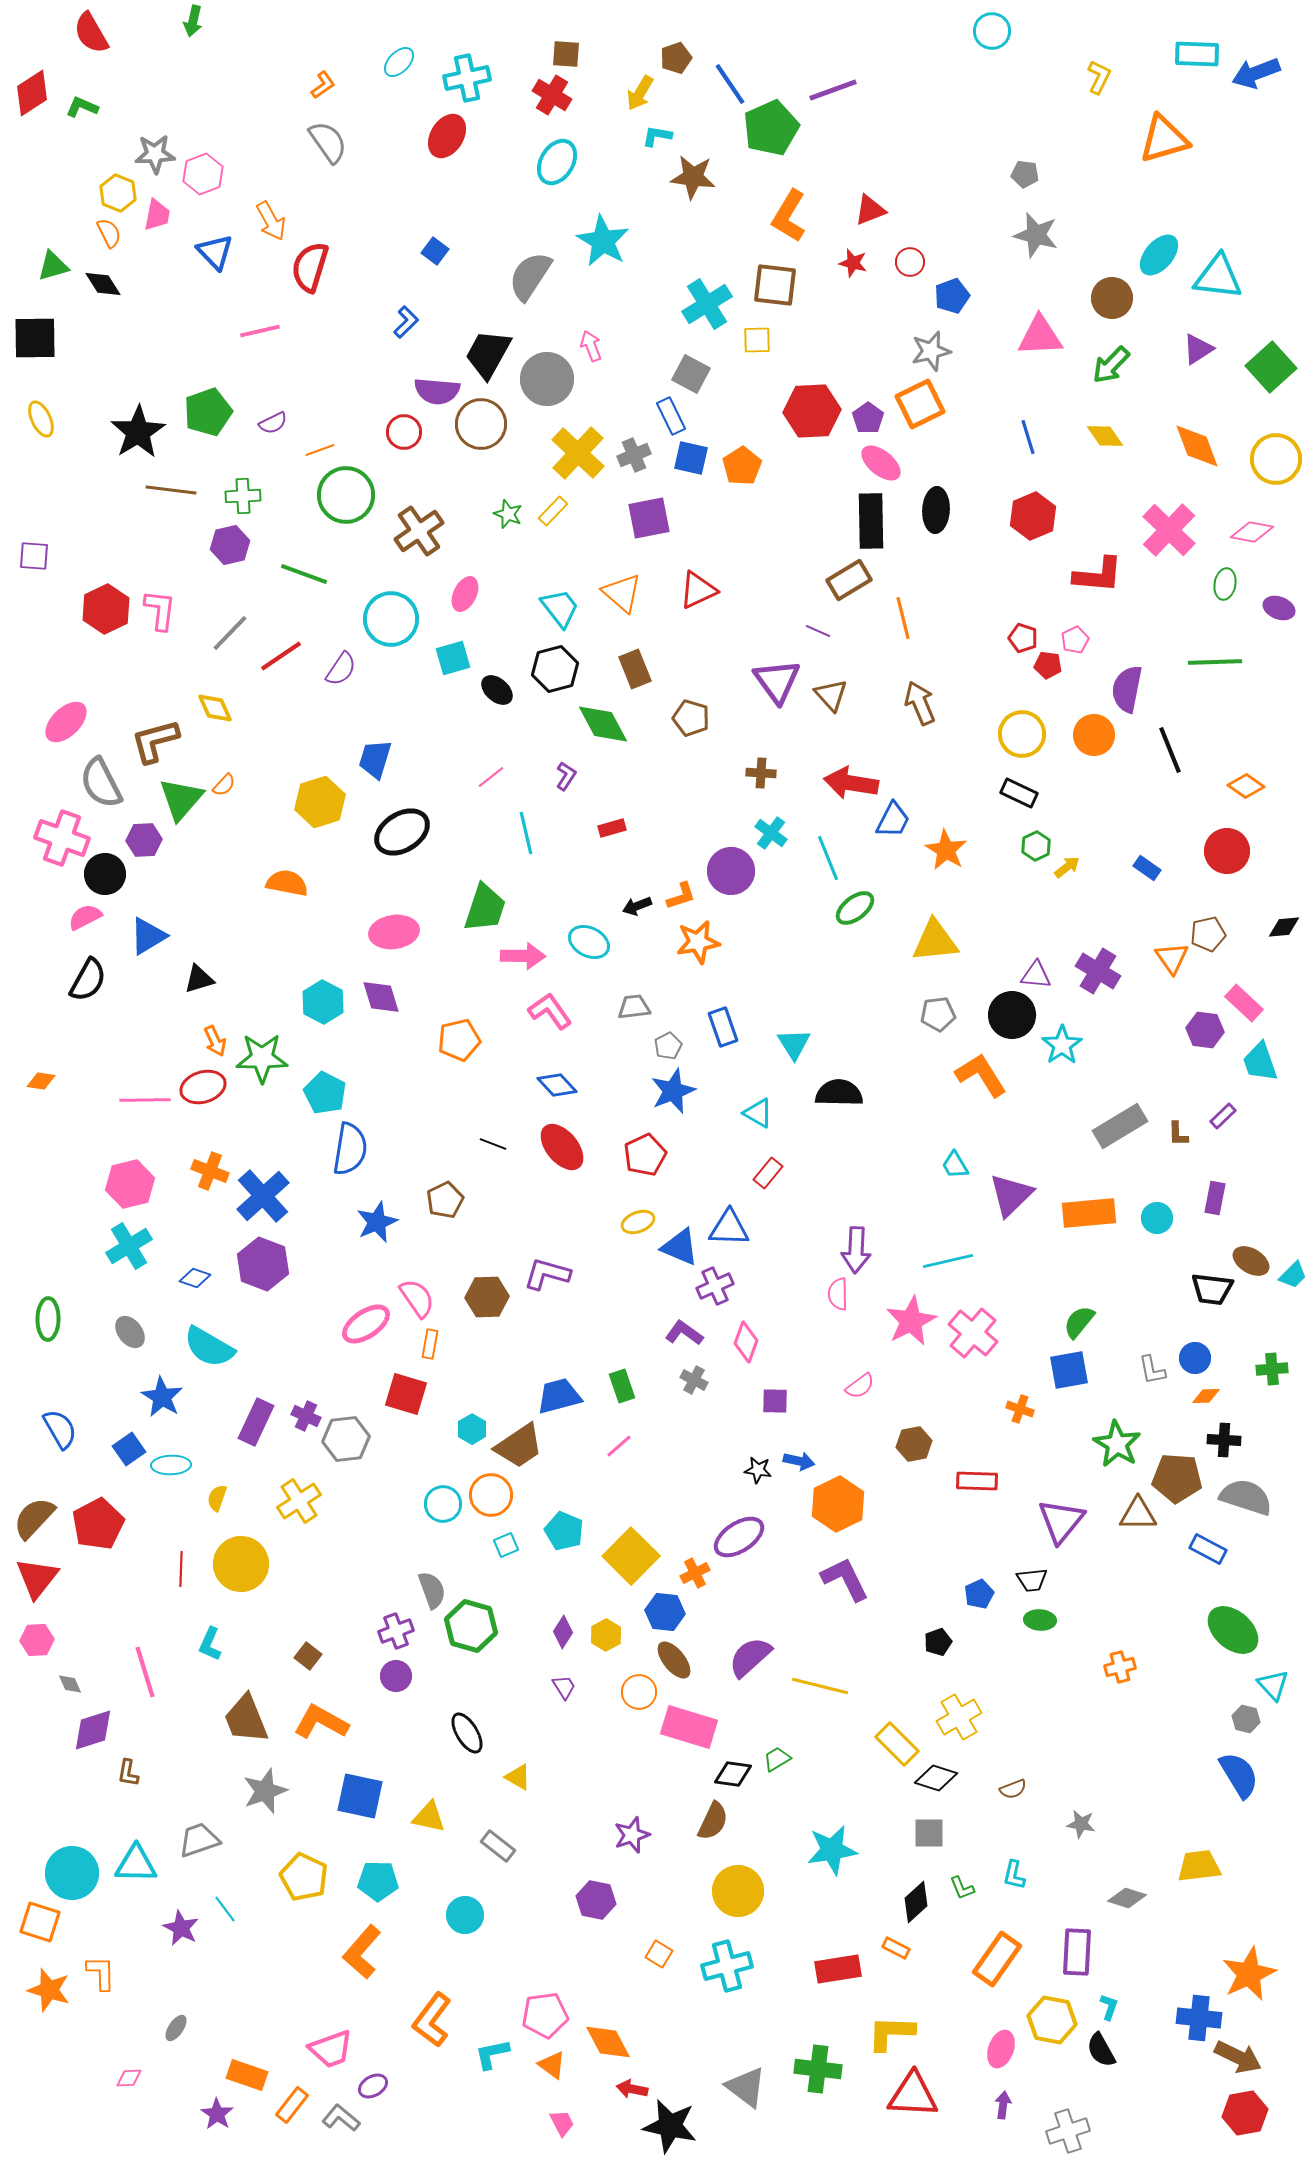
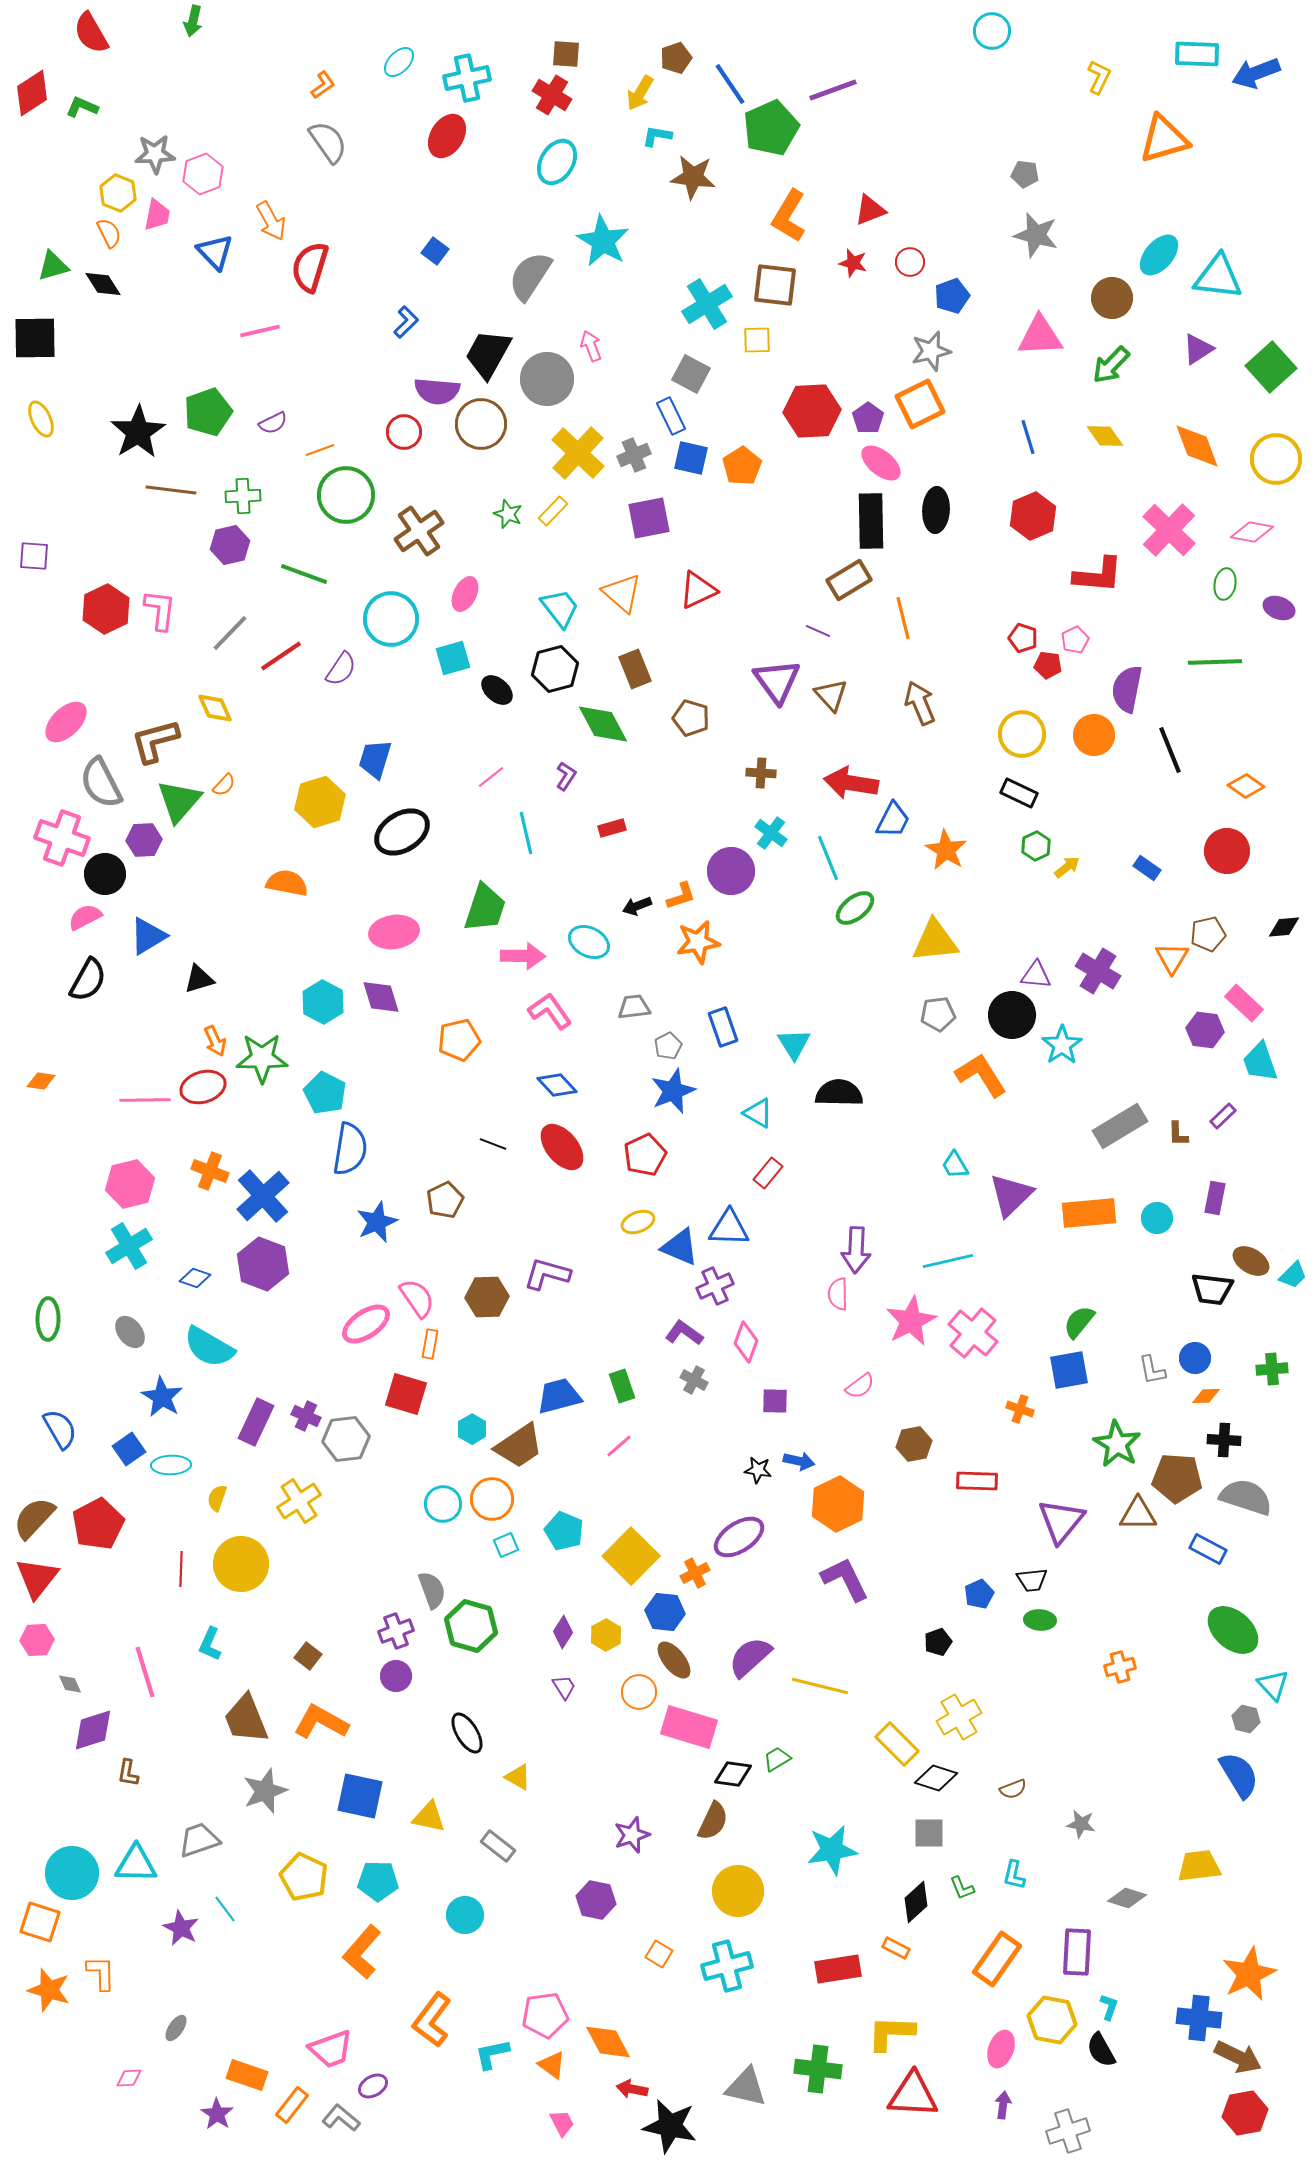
green triangle at (181, 799): moved 2 px left, 2 px down
orange triangle at (1172, 958): rotated 6 degrees clockwise
orange circle at (491, 1495): moved 1 px right, 4 px down
gray triangle at (746, 2087): rotated 24 degrees counterclockwise
